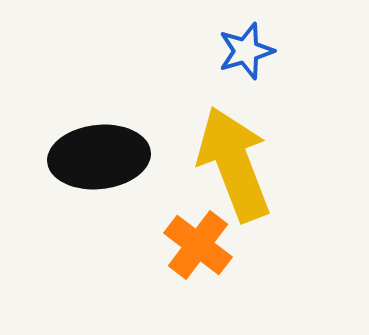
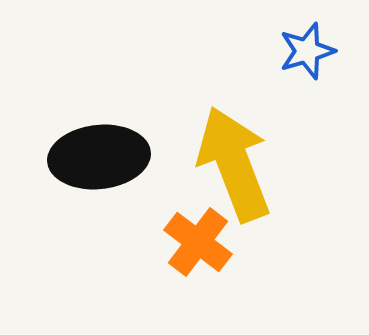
blue star: moved 61 px right
orange cross: moved 3 px up
